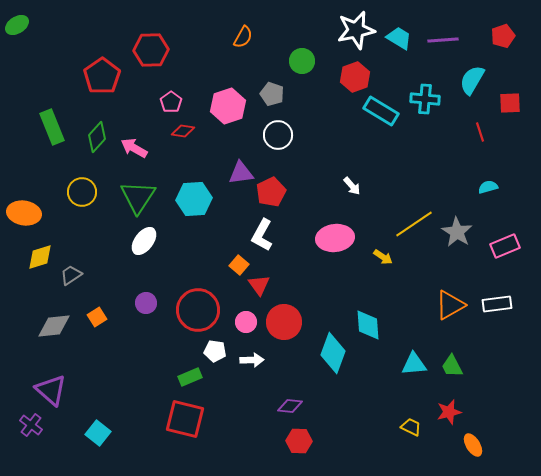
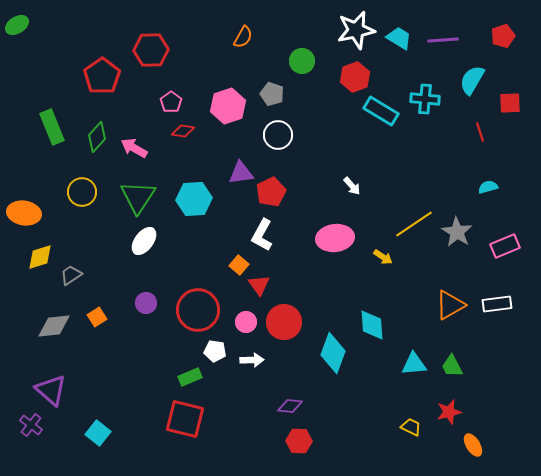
cyan diamond at (368, 325): moved 4 px right
